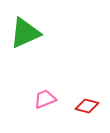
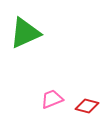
pink trapezoid: moved 7 px right
